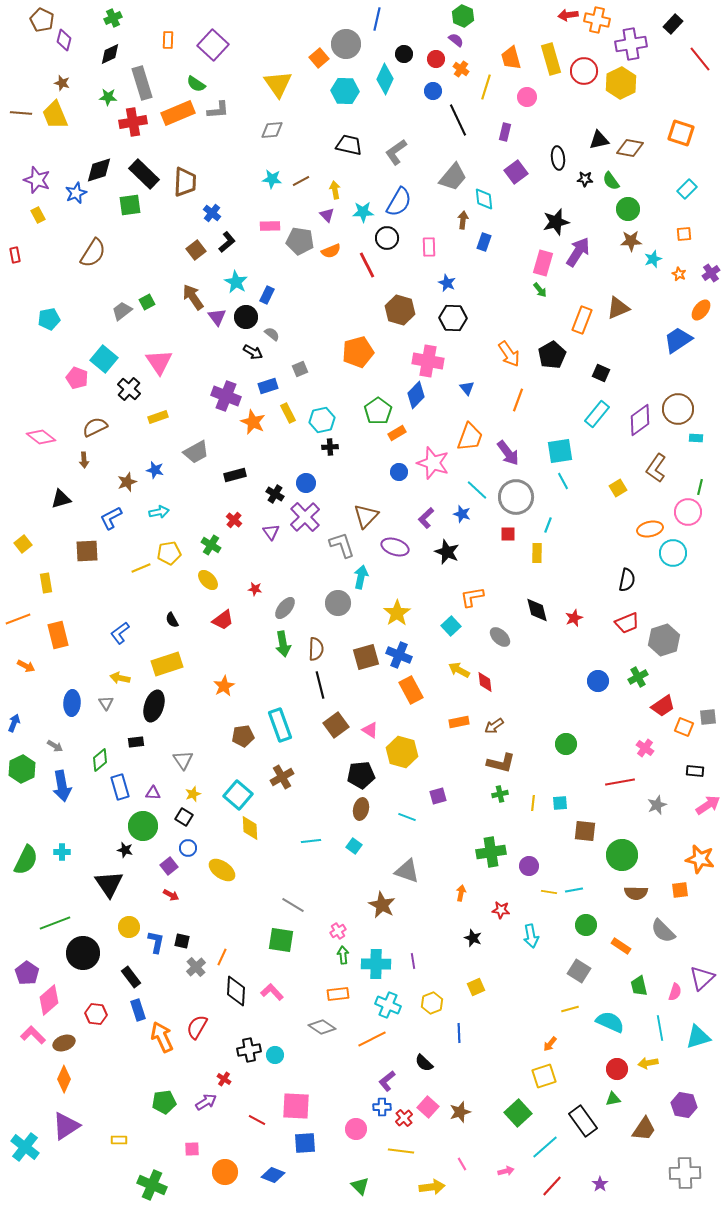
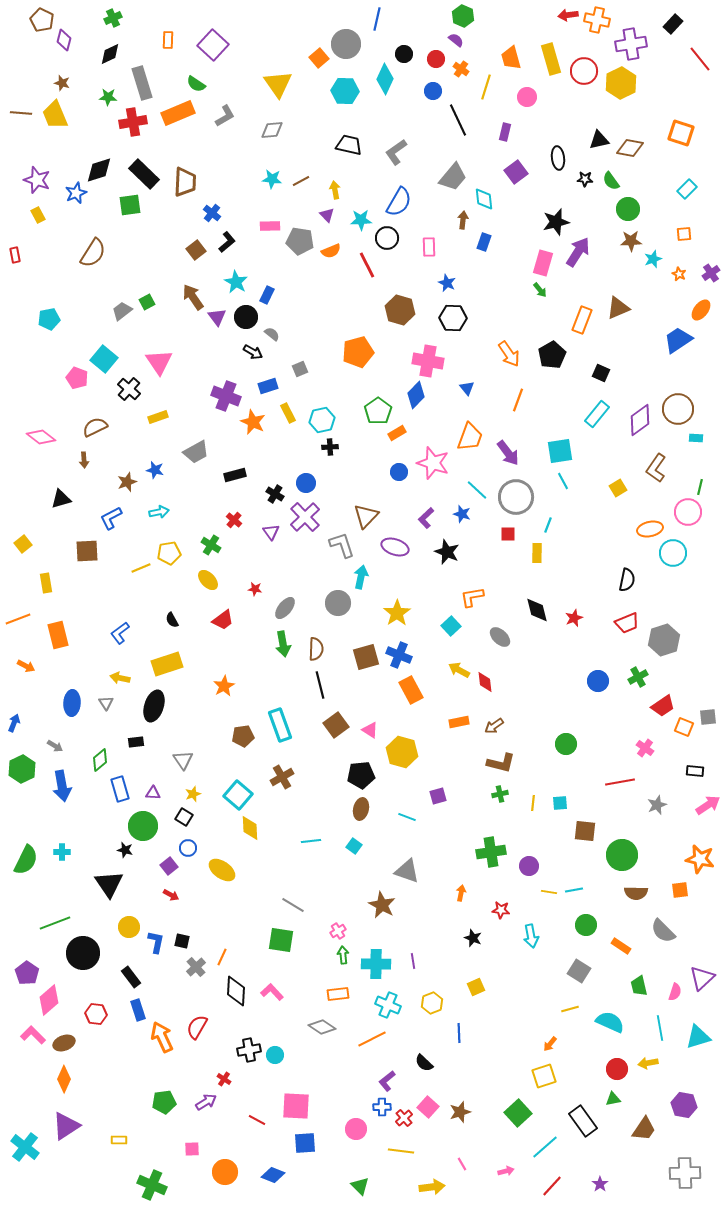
gray L-shape at (218, 110): moved 7 px right, 6 px down; rotated 25 degrees counterclockwise
cyan star at (363, 212): moved 2 px left, 8 px down
blue rectangle at (120, 787): moved 2 px down
